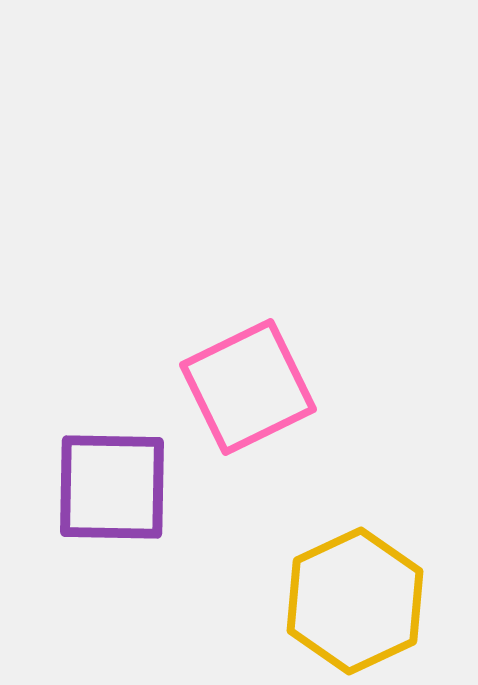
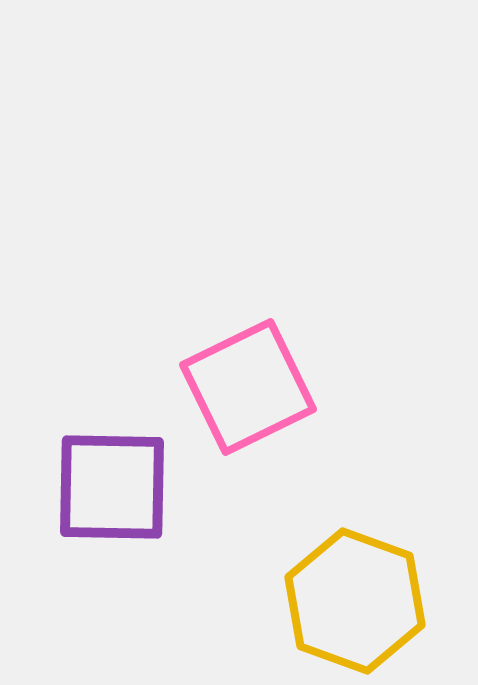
yellow hexagon: rotated 15 degrees counterclockwise
